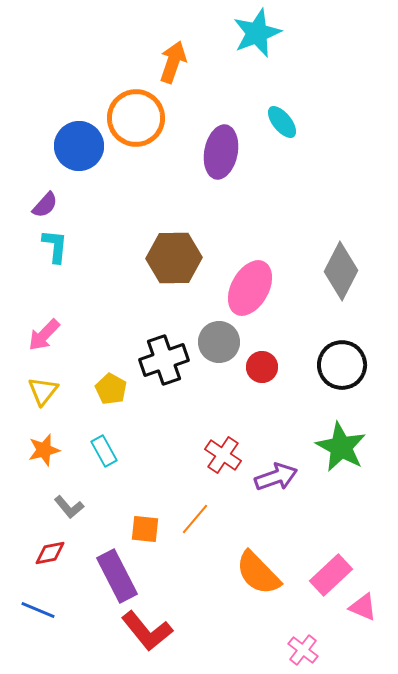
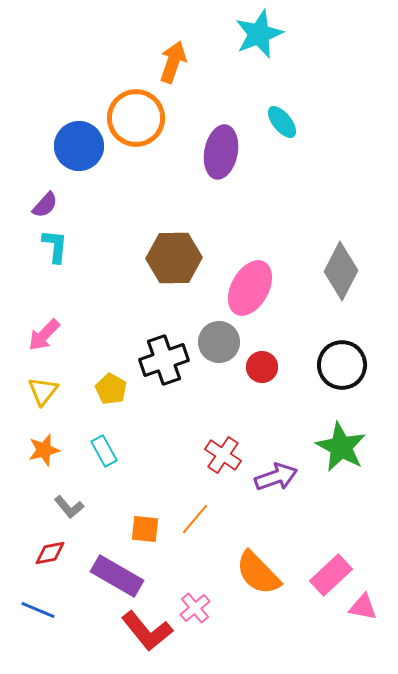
cyan star: moved 2 px right, 1 px down
purple rectangle: rotated 33 degrees counterclockwise
pink triangle: rotated 12 degrees counterclockwise
pink cross: moved 108 px left, 42 px up; rotated 12 degrees clockwise
